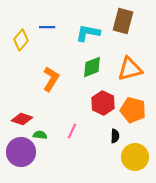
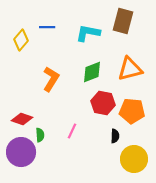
green diamond: moved 5 px down
red hexagon: rotated 15 degrees counterclockwise
orange pentagon: moved 1 px left, 1 px down; rotated 10 degrees counterclockwise
green semicircle: rotated 80 degrees clockwise
yellow circle: moved 1 px left, 2 px down
